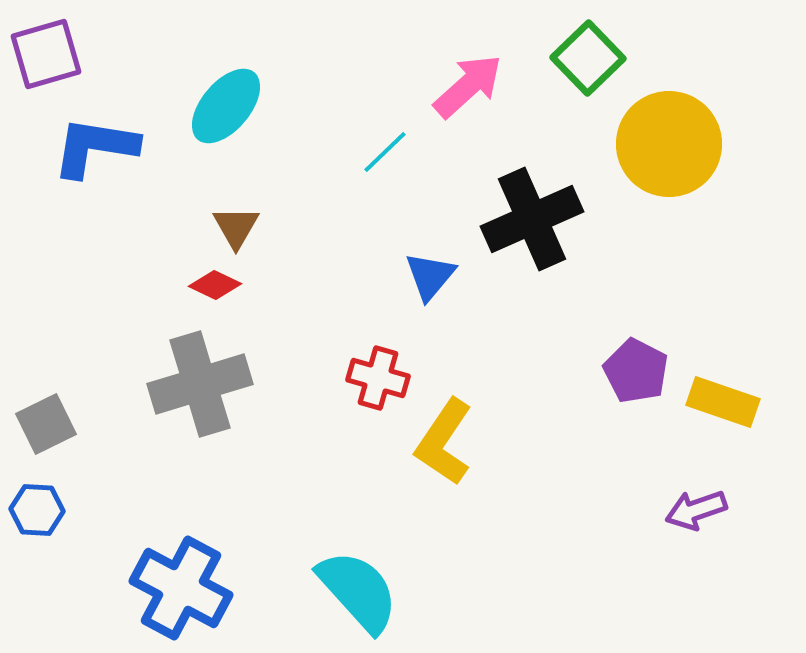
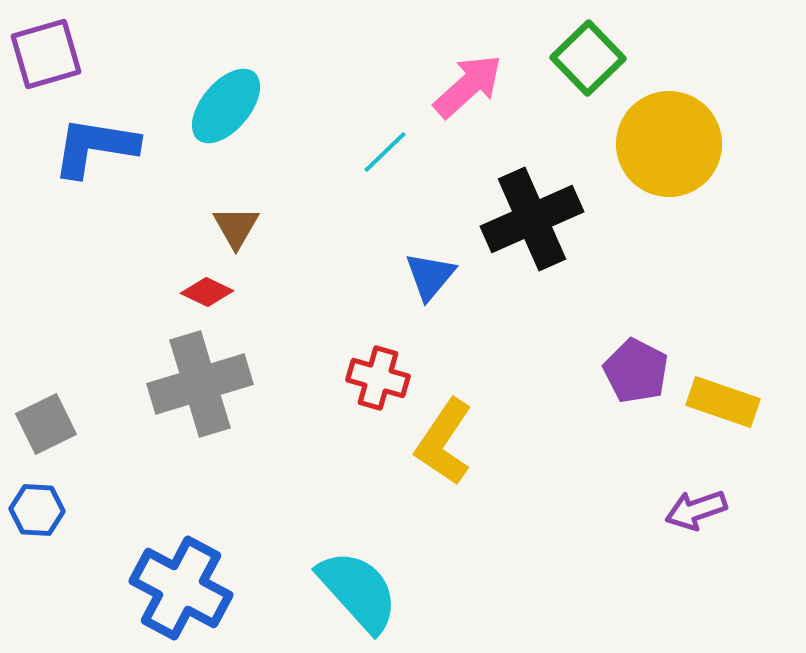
red diamond: moved 8 px left, 7 px down
